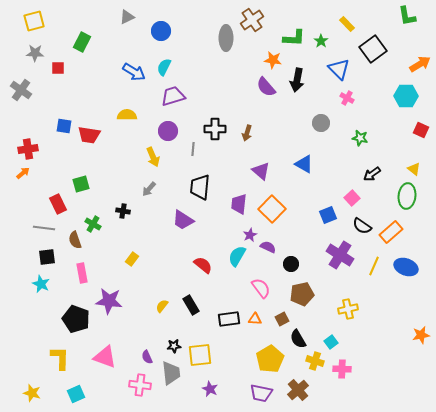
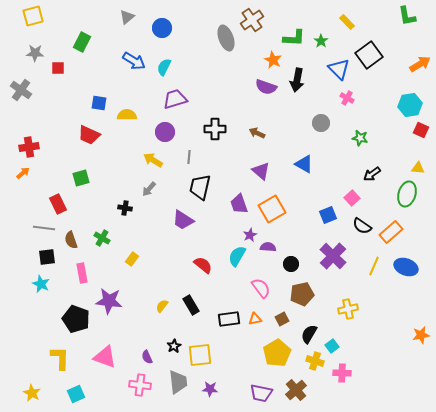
gray triangle at (127, 17): rotated 14 degrees counterclockwise
yellow square at (34, 21): moved 1 px left, 5 px up
yellow rectangle at (347, 24): moved 2 px up
blue circle at (161, 31): moved 1 px right, 3 px up
gray ellipse at (226, 38): rotated 20 degrees counterclockwise
black square at (373, 49): moved 4 px left, 6 px down
orange star at (273, 60): rotated 18 degrees clockwise
blue arrow at (134, 72): moved 11 px up
purple semicircle at (266, 87): rotated 30 degrees counterclockwise
purple trapezoid at (173, 96): moved 2 px right, 3 px down
cyan hexagon at (406, 96): moved 4 px right, 9 px down; rotated 10 degrees counterclockwise
blue square at (64, 126): moved 35 px right, 23 px up
purple circle at (168, 131): moved 3 px left, 1 px down
brown arrow at (247, 133): moved 10 px right; rotated 98 degrees clockwise
red trapezoid at (89, 135): rotated 15 degrees clockwise
red cross at (28, 149): moved 1 px right, 2 px up
gray line at (193, 149): moved 4 px left, 8 px down
yellow arrow at (153, 157): moved 3 px down; rotated 144 degrees clockwise
yellow triangle at (414, 169): moved 4 px right, 1 px up; rotated 32 degrees counterclockwise
green square at (81, 184): moved 6 px up
black trapezoid at (200, 187): rotated 8 degrees clockwise
green ellipse at (407, 196): moved 2 px up; rotated 10 degrees clockwise
purple trapezoid at (239, 204): rotated 25 degrees counterclockwise
orange square at (272, 209): rotated 16 degrees clockwise
black cross at (123, 211): moved 2 px right, 3 px up
green cross at (93, 224): moved 9 px right, 14 px down
brown semicircle at (75, 240): moved 4 px left
purple semicircle at (268, 247): rotated 21 degrees counterclockwise
purple cross at (340, 255): moved 7 px left, 1 px down; rotated 12 degrees clockwise
orange triangle at (255, 319): rotated 16 degrees counterclockwise
black semicircle at (298, 339): moved 11 px right, 5 px up; rotated 60 degrees clockwise
cyan square at (331, 342): moved 1 px right, 4 px down
black star at (174, 346): rotated 24 degrees counterclockwise
yellow pentagon at (270, 359): moved 7 px right, 6 px up
pink cross at (342, 369): moved 4 px down
gray trapezoid at (171, 373): moved 7 px right, 9 px down
purple star at (210, 389): rotated 21 degrees counterclockwise
brown cross at (298, 390): moved 2 px left
yellow star at (32, 393): rotated 12 degrees clockwise
